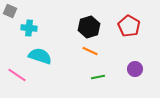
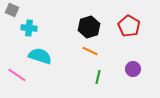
gray square: moved 2 px right, 1 px up
purple circle: moved 2 px left
green line: rotated 64 degrees counterclockwise
